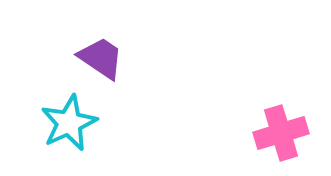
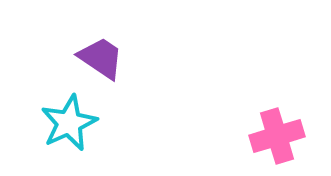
pink cross: moved 4 px left, 3 px down
